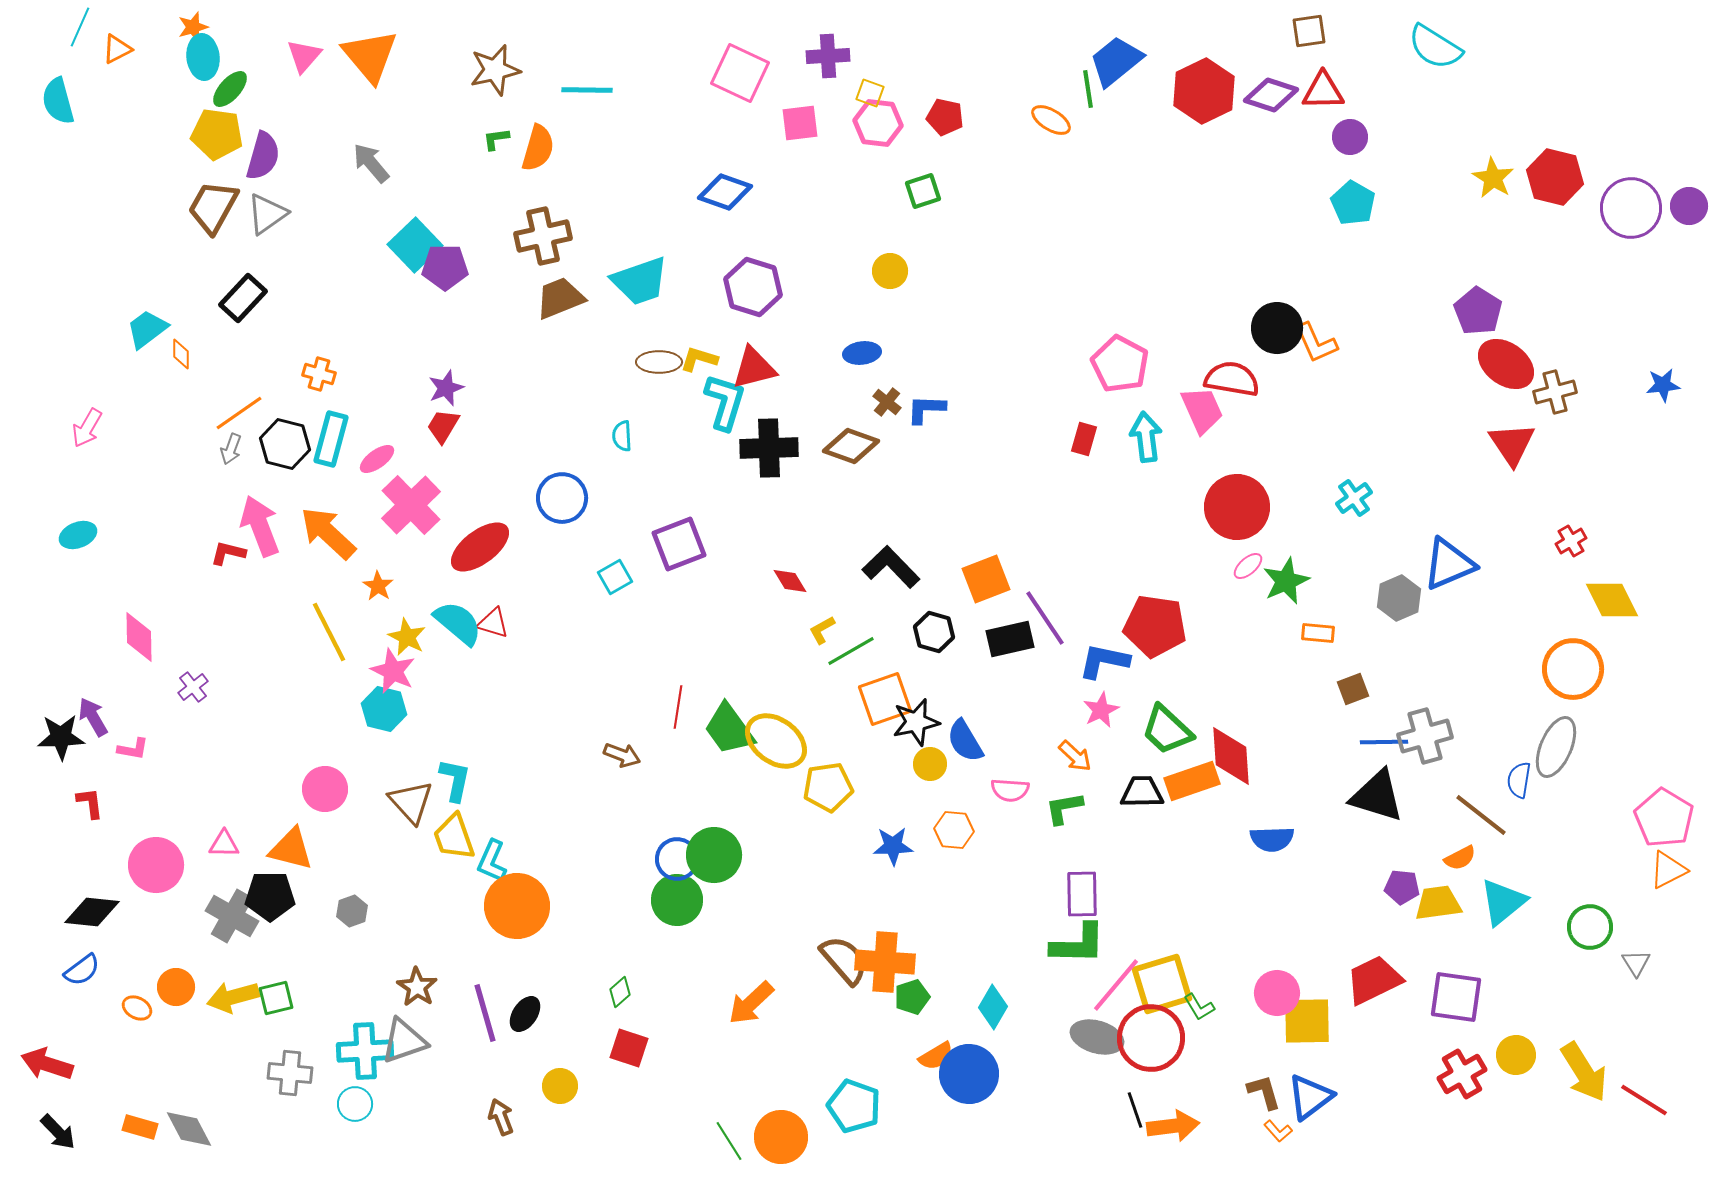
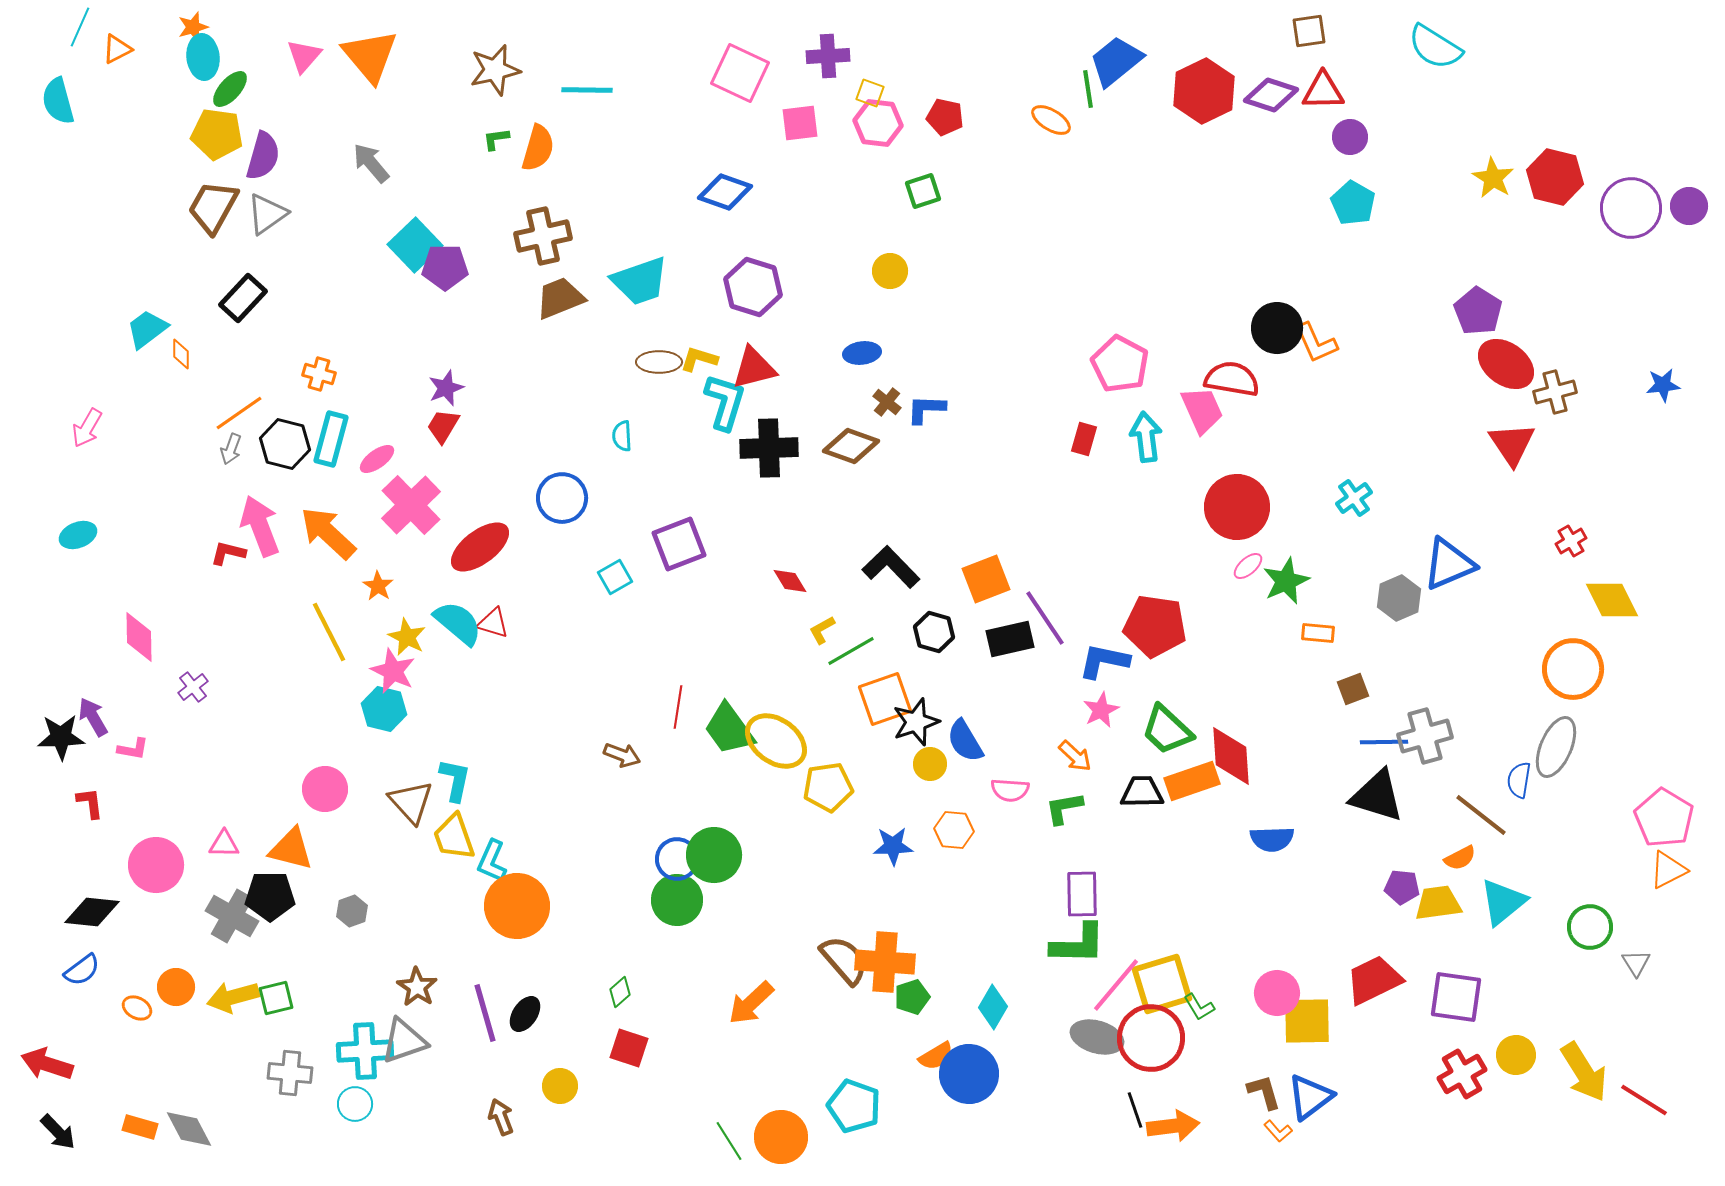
black star at (916, 722): rotated 6 degrees counterclockwise
